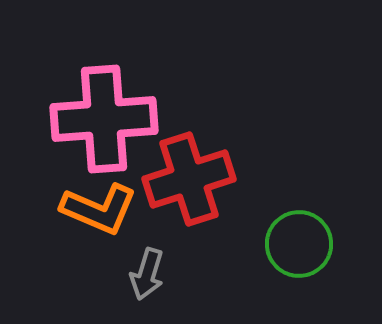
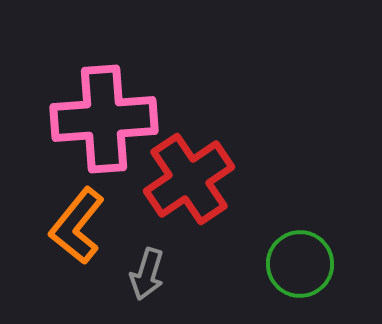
red cross: rotated 16 degrees counterclockwise
orange L-shape: moved 22 px left, 17 px down; rotated 106 degrees clockwise
green circle: moved 1 px right, 20 px down
